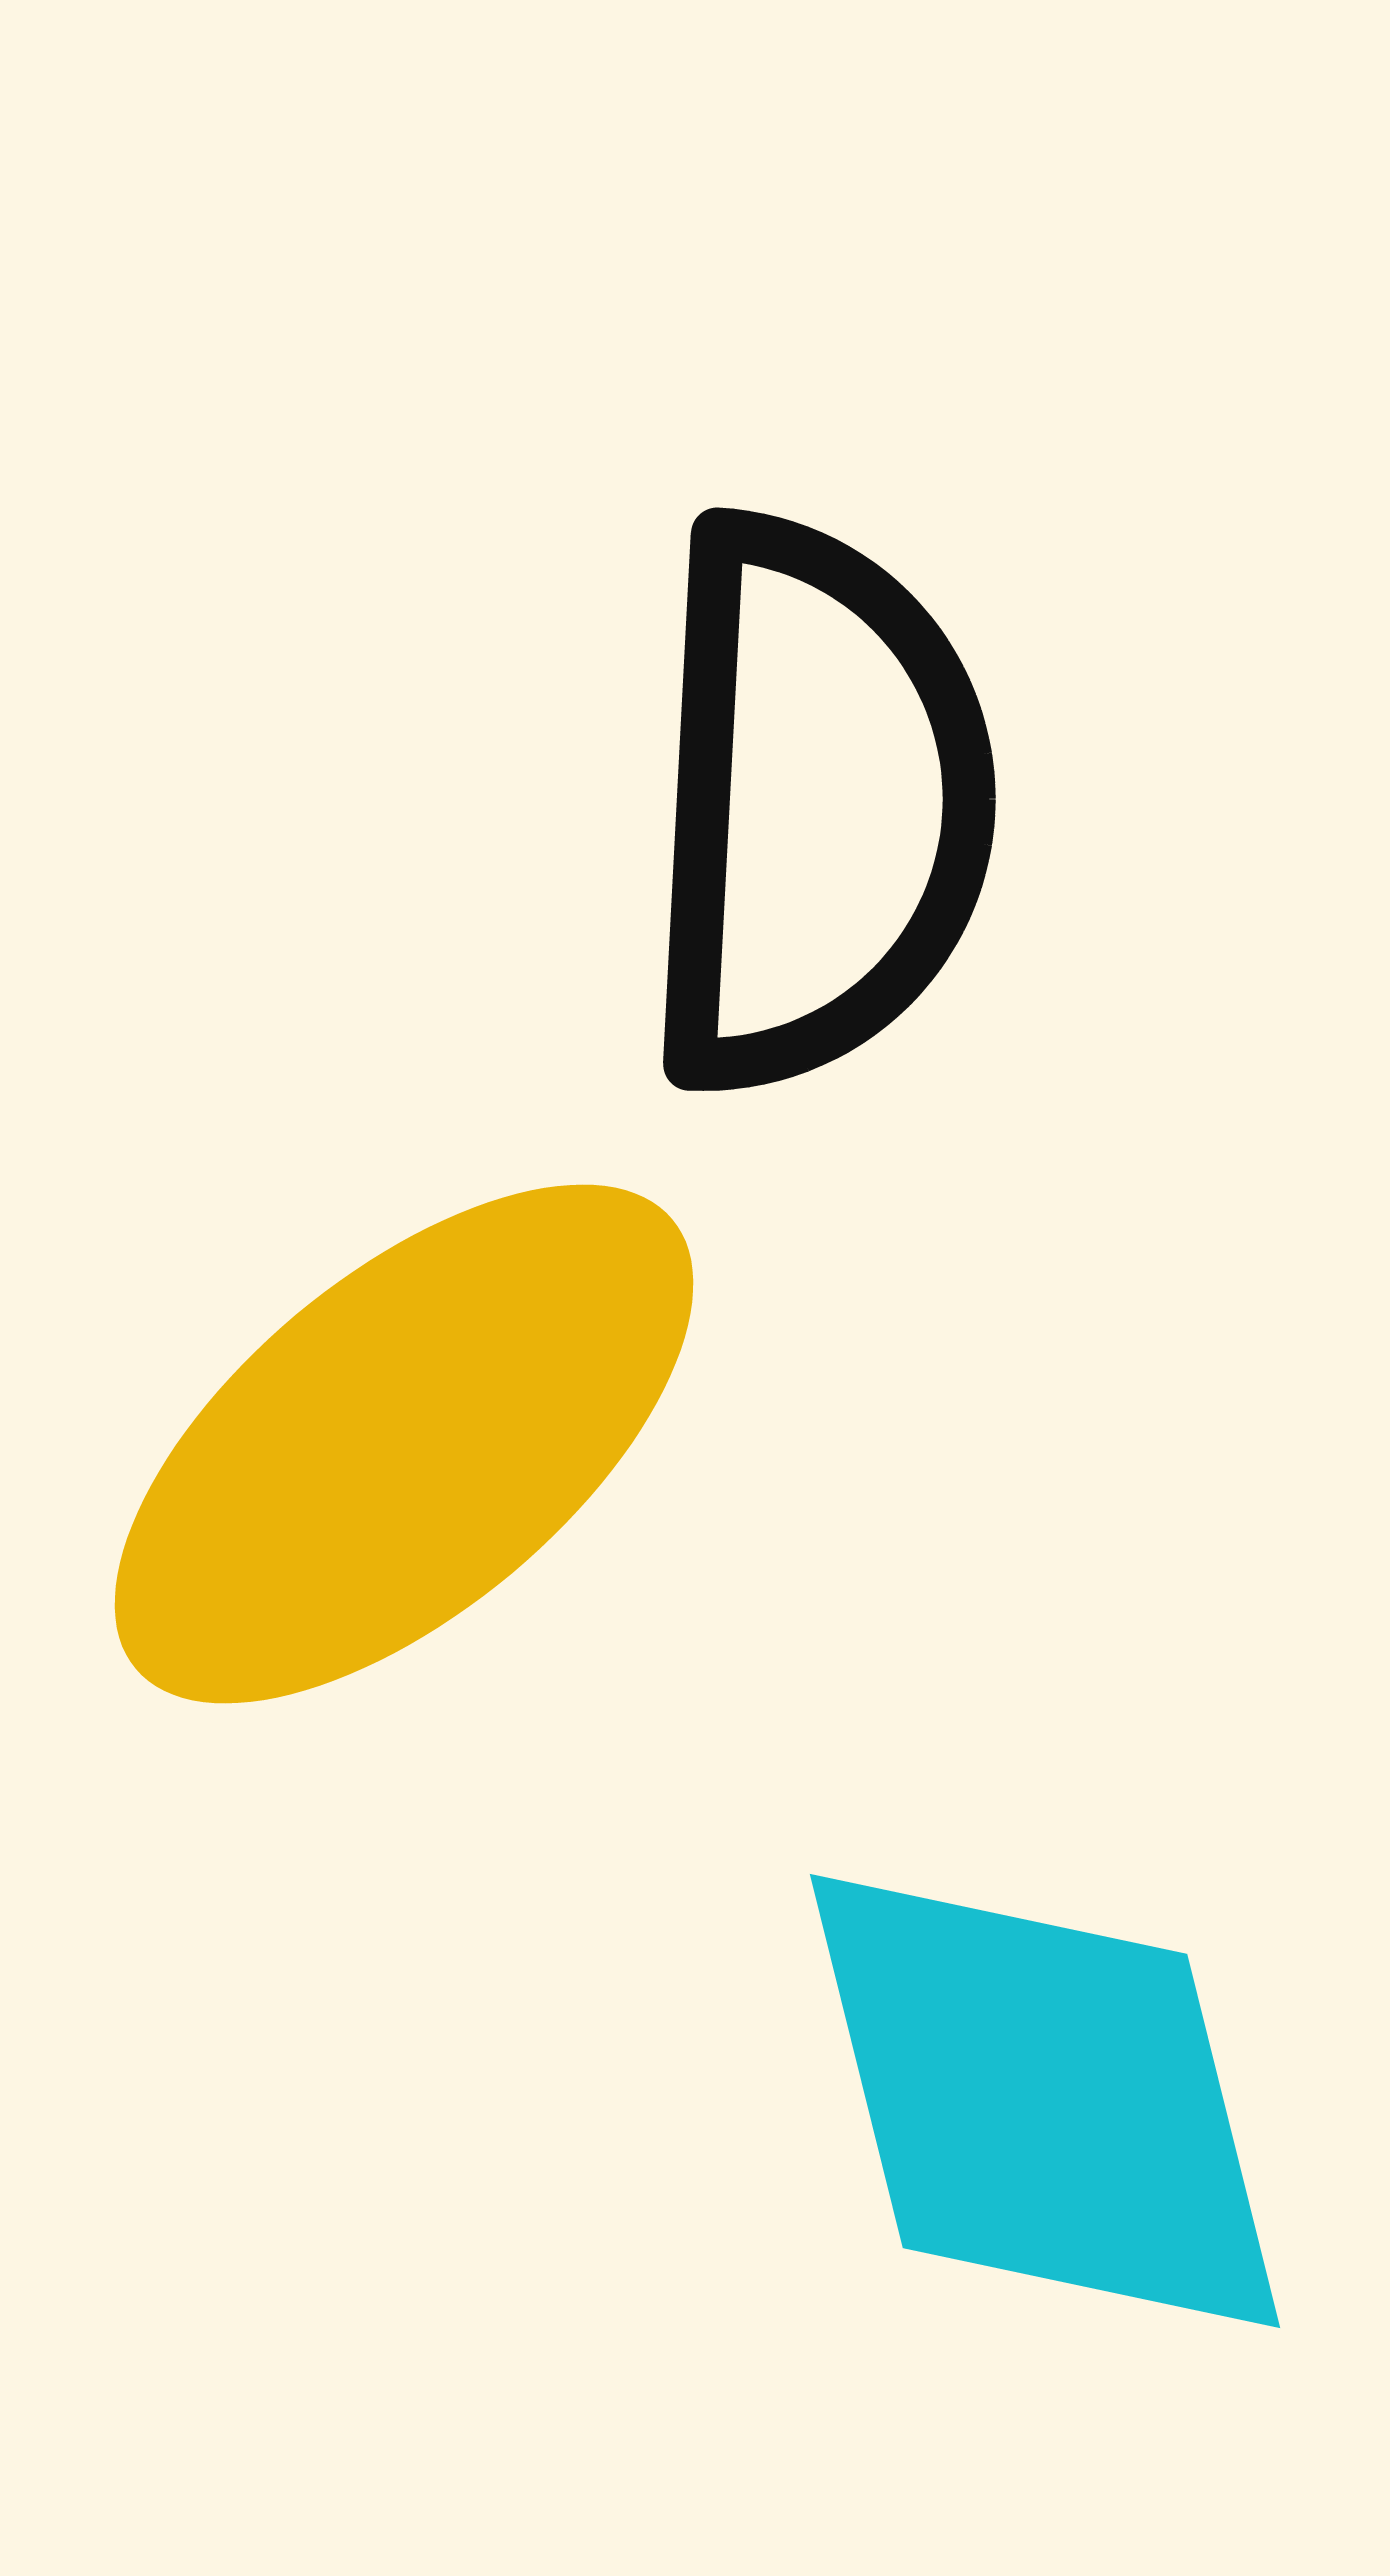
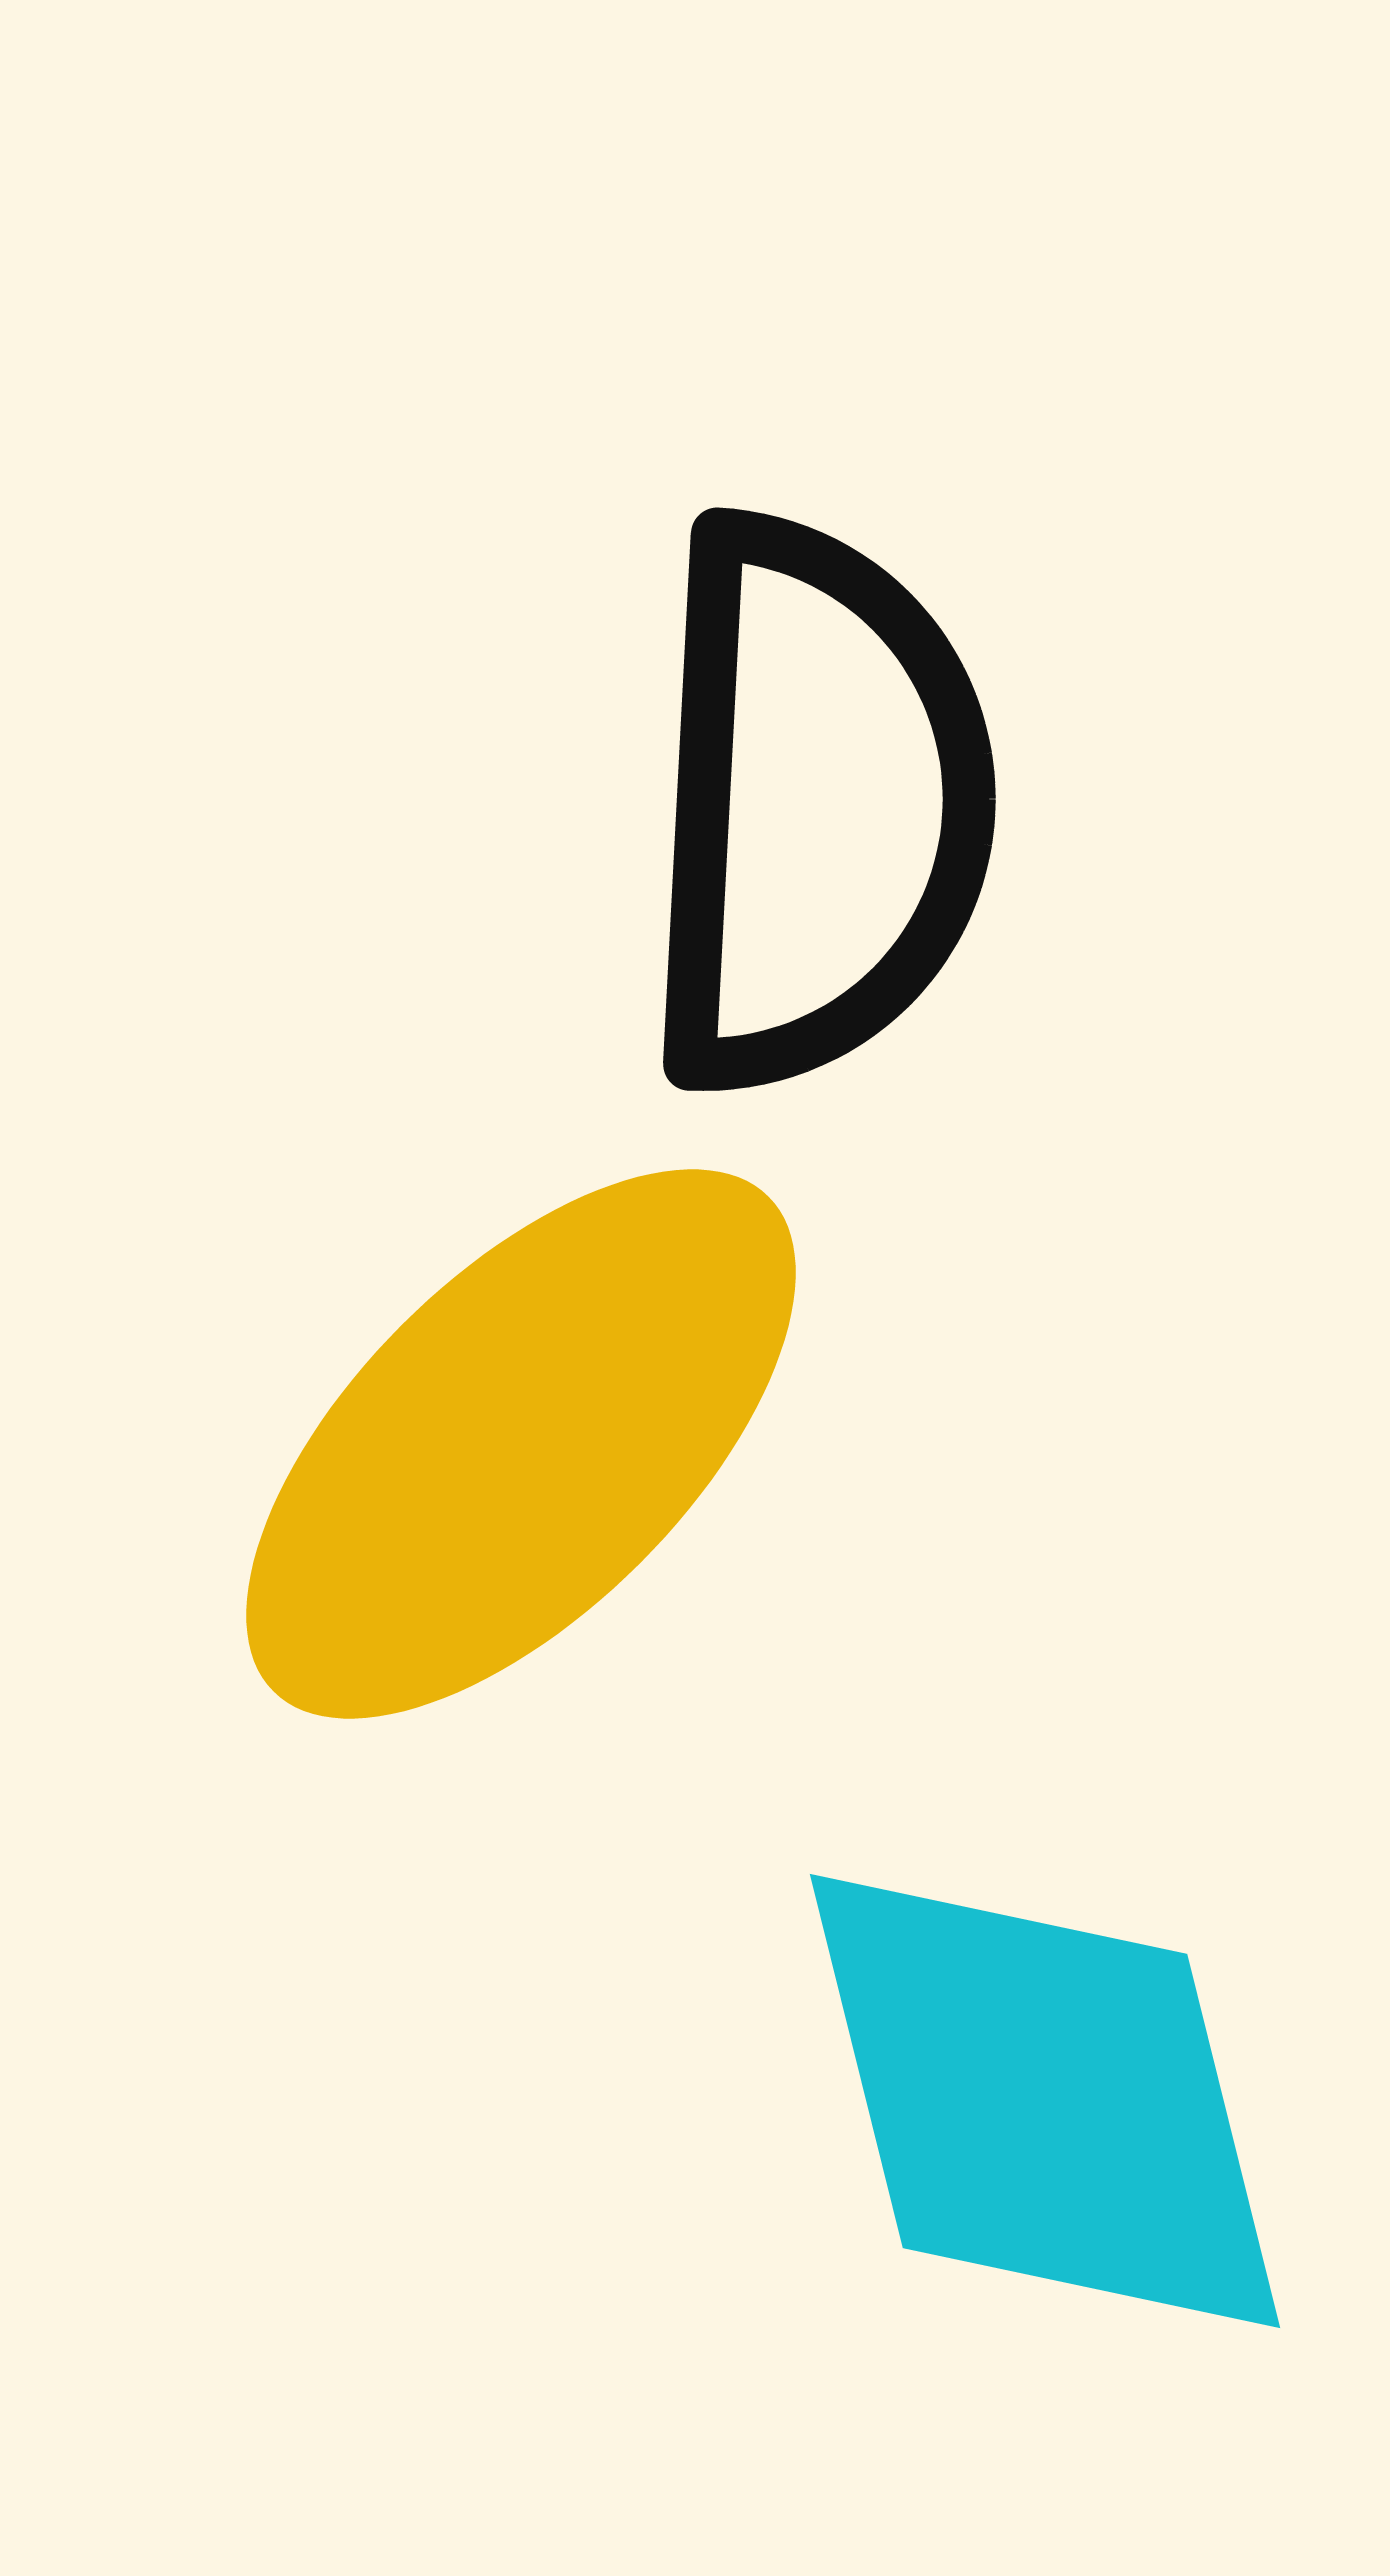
yellow ellipse: moved 117 px right; rotated 5 degrees counterclockwise
